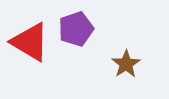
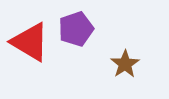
brown star: moved 1 px left
